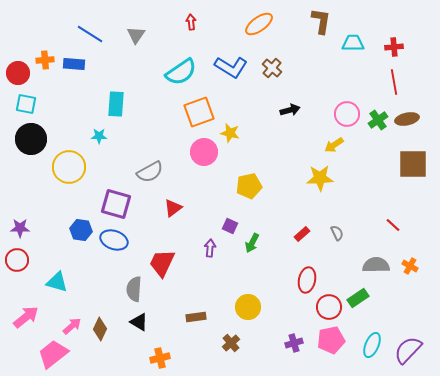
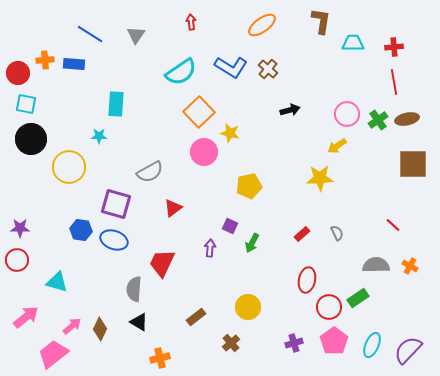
orange ellipse at (259, 24): moved 3 px right, 1 px down
brown cross at (272, 68): moved 4 px left, 1 px down
orange square at (199, 112): rotated 24 degrees counterclockwise
yellow arrow at (334, 145): moved 3 px right, 1 px down
brown rectangle at (196, 317): rotated 30 degrees counterclockwise
pink pentagon at (331, 340): moved 3 px right, 1 px down; rotated 24 degrees counterclockwise
